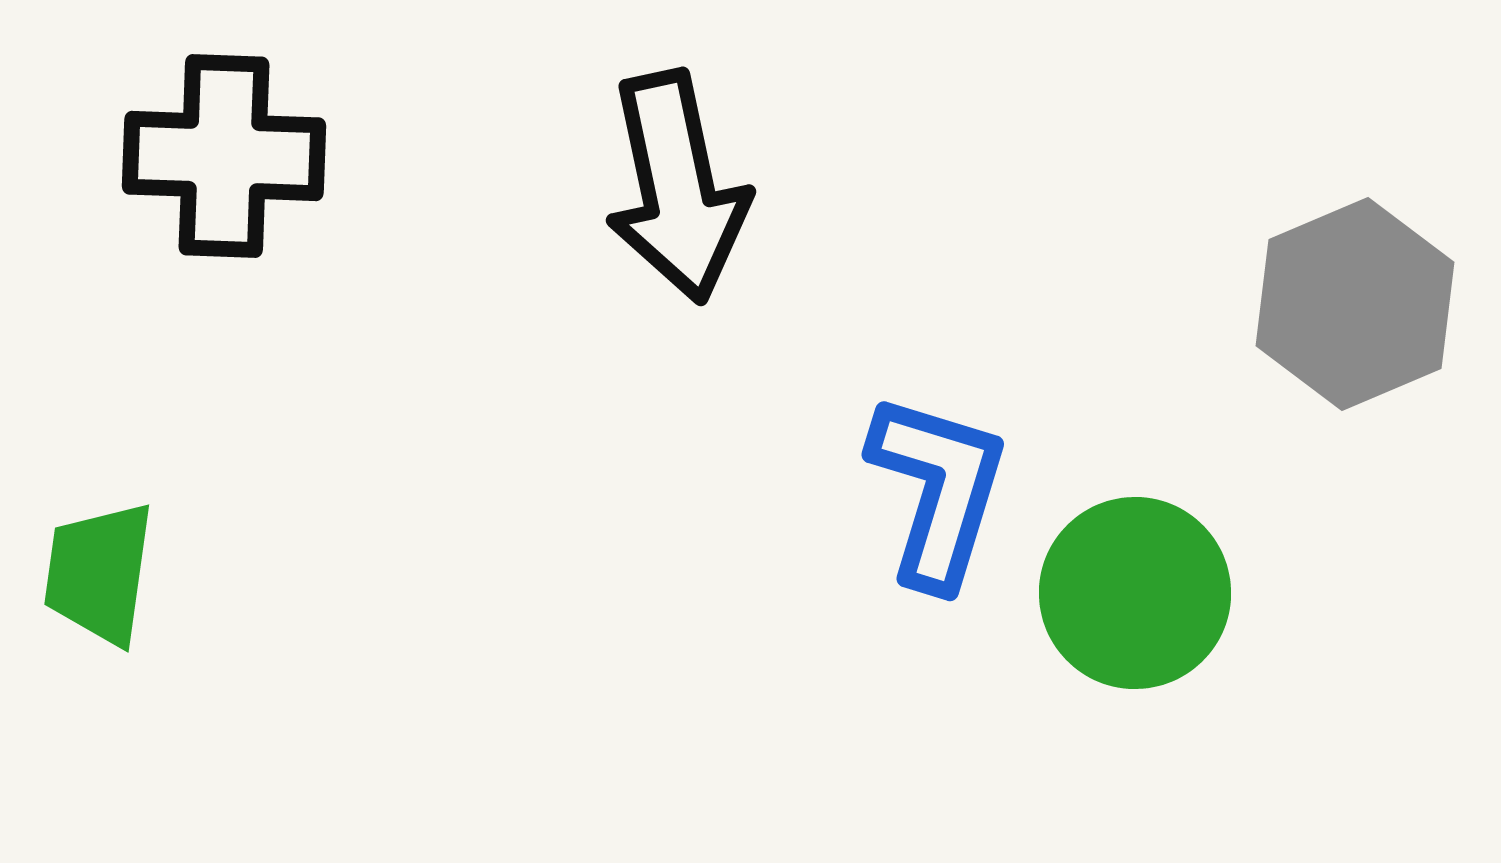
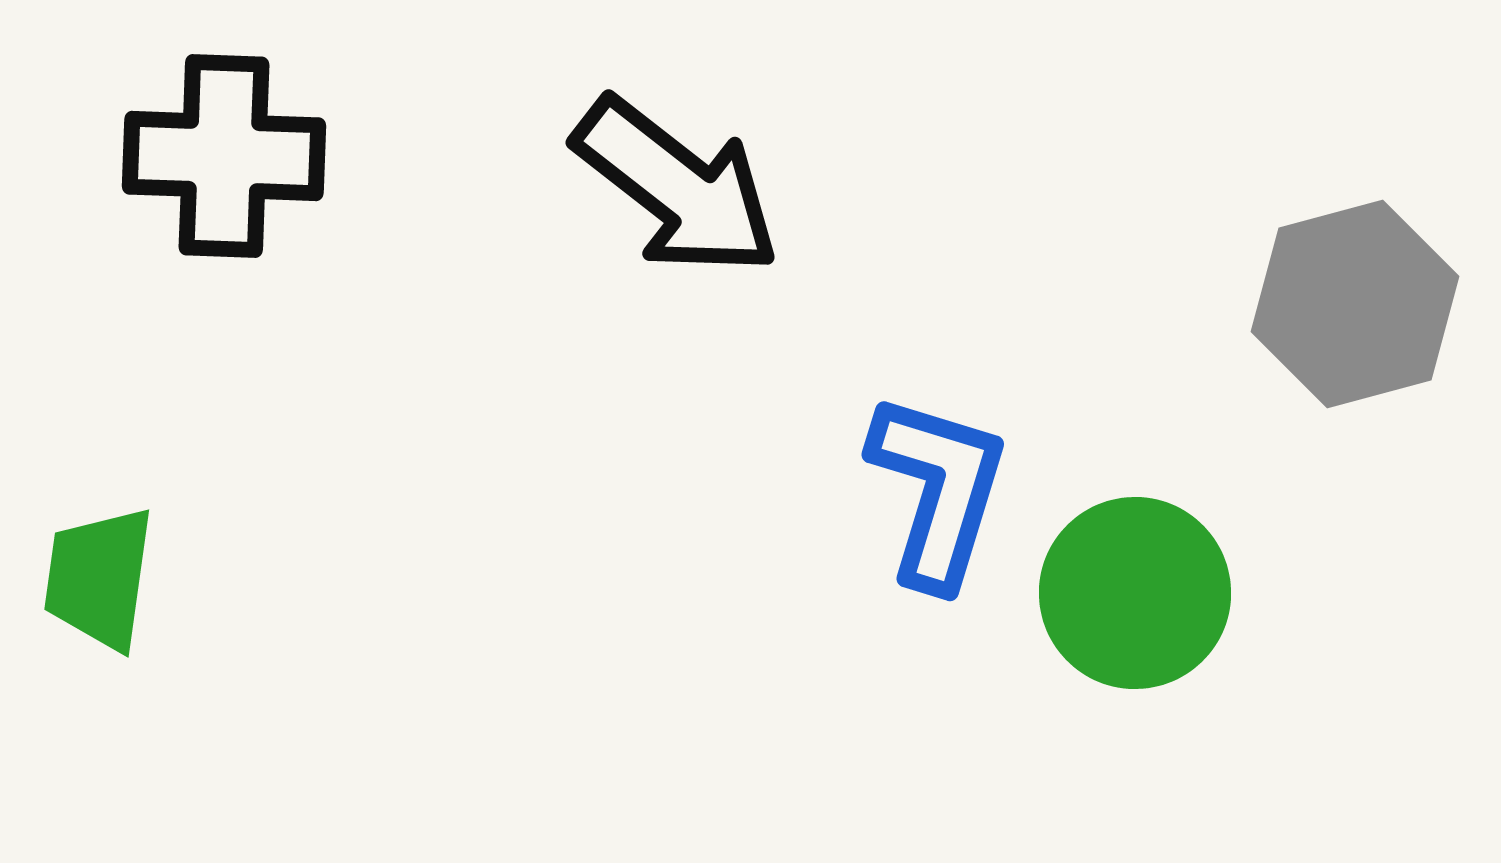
black arrow: rotated 40 degrees counterclockwise
gray hexagon: rotated 8 degrees clockwise
green trapezoid: moved 5 px down
